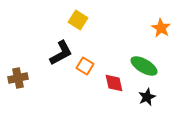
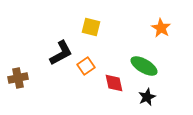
yellow square: moved 13 px right, 7 px down; rotated 18 degrees counterclockwise
orange square: moved 1 px right; rotated 24 degrees clockwise
